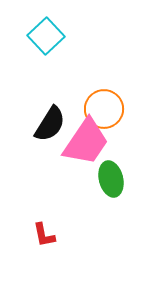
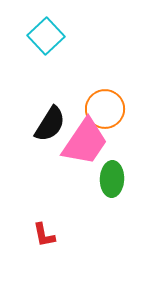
orange circle: moved 1 px right
pink trapezoid: moved 1 px left
green ellipse: moved 1 px right; rotated 16 degrees clockwise
